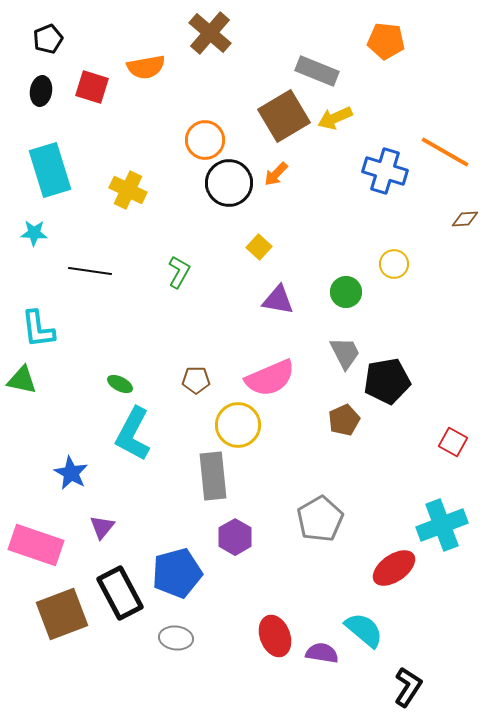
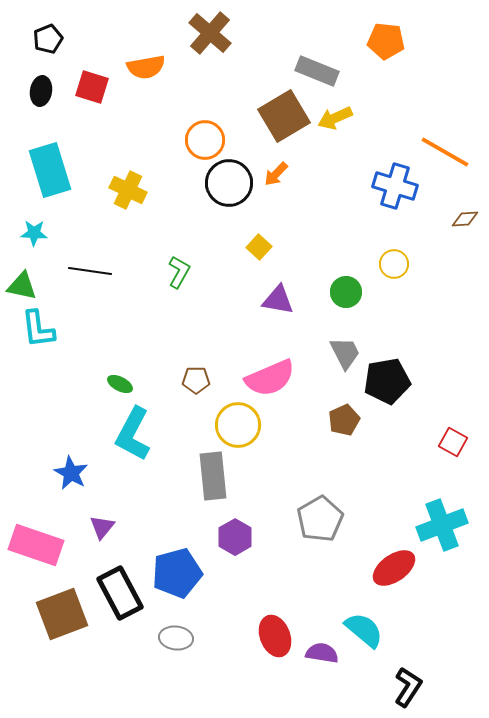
blue cross at (385, 171): moved 10 px right, 15 px down
green triangle at (22, 380): moved 94 px up
